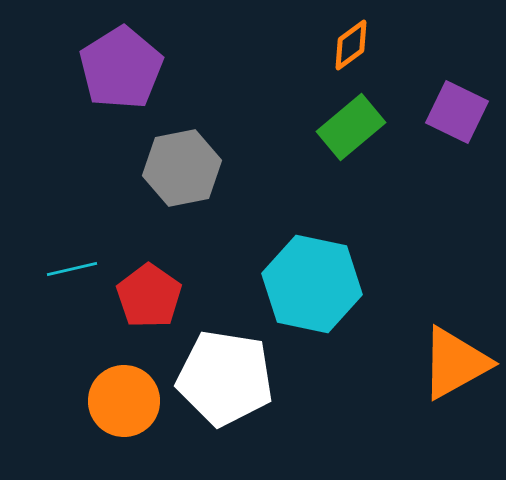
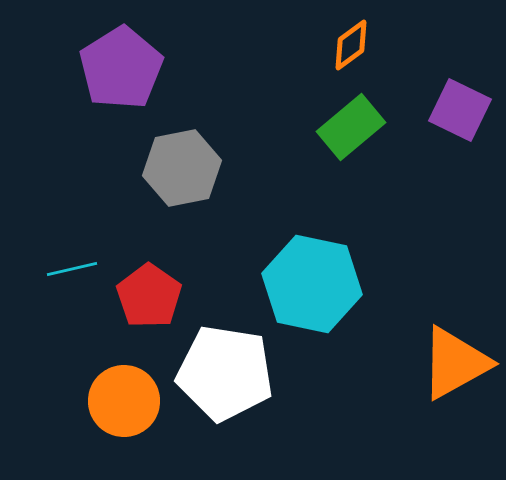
purple square: moved 3 px right, 2 px up
white pentagon: moved 5 px up
